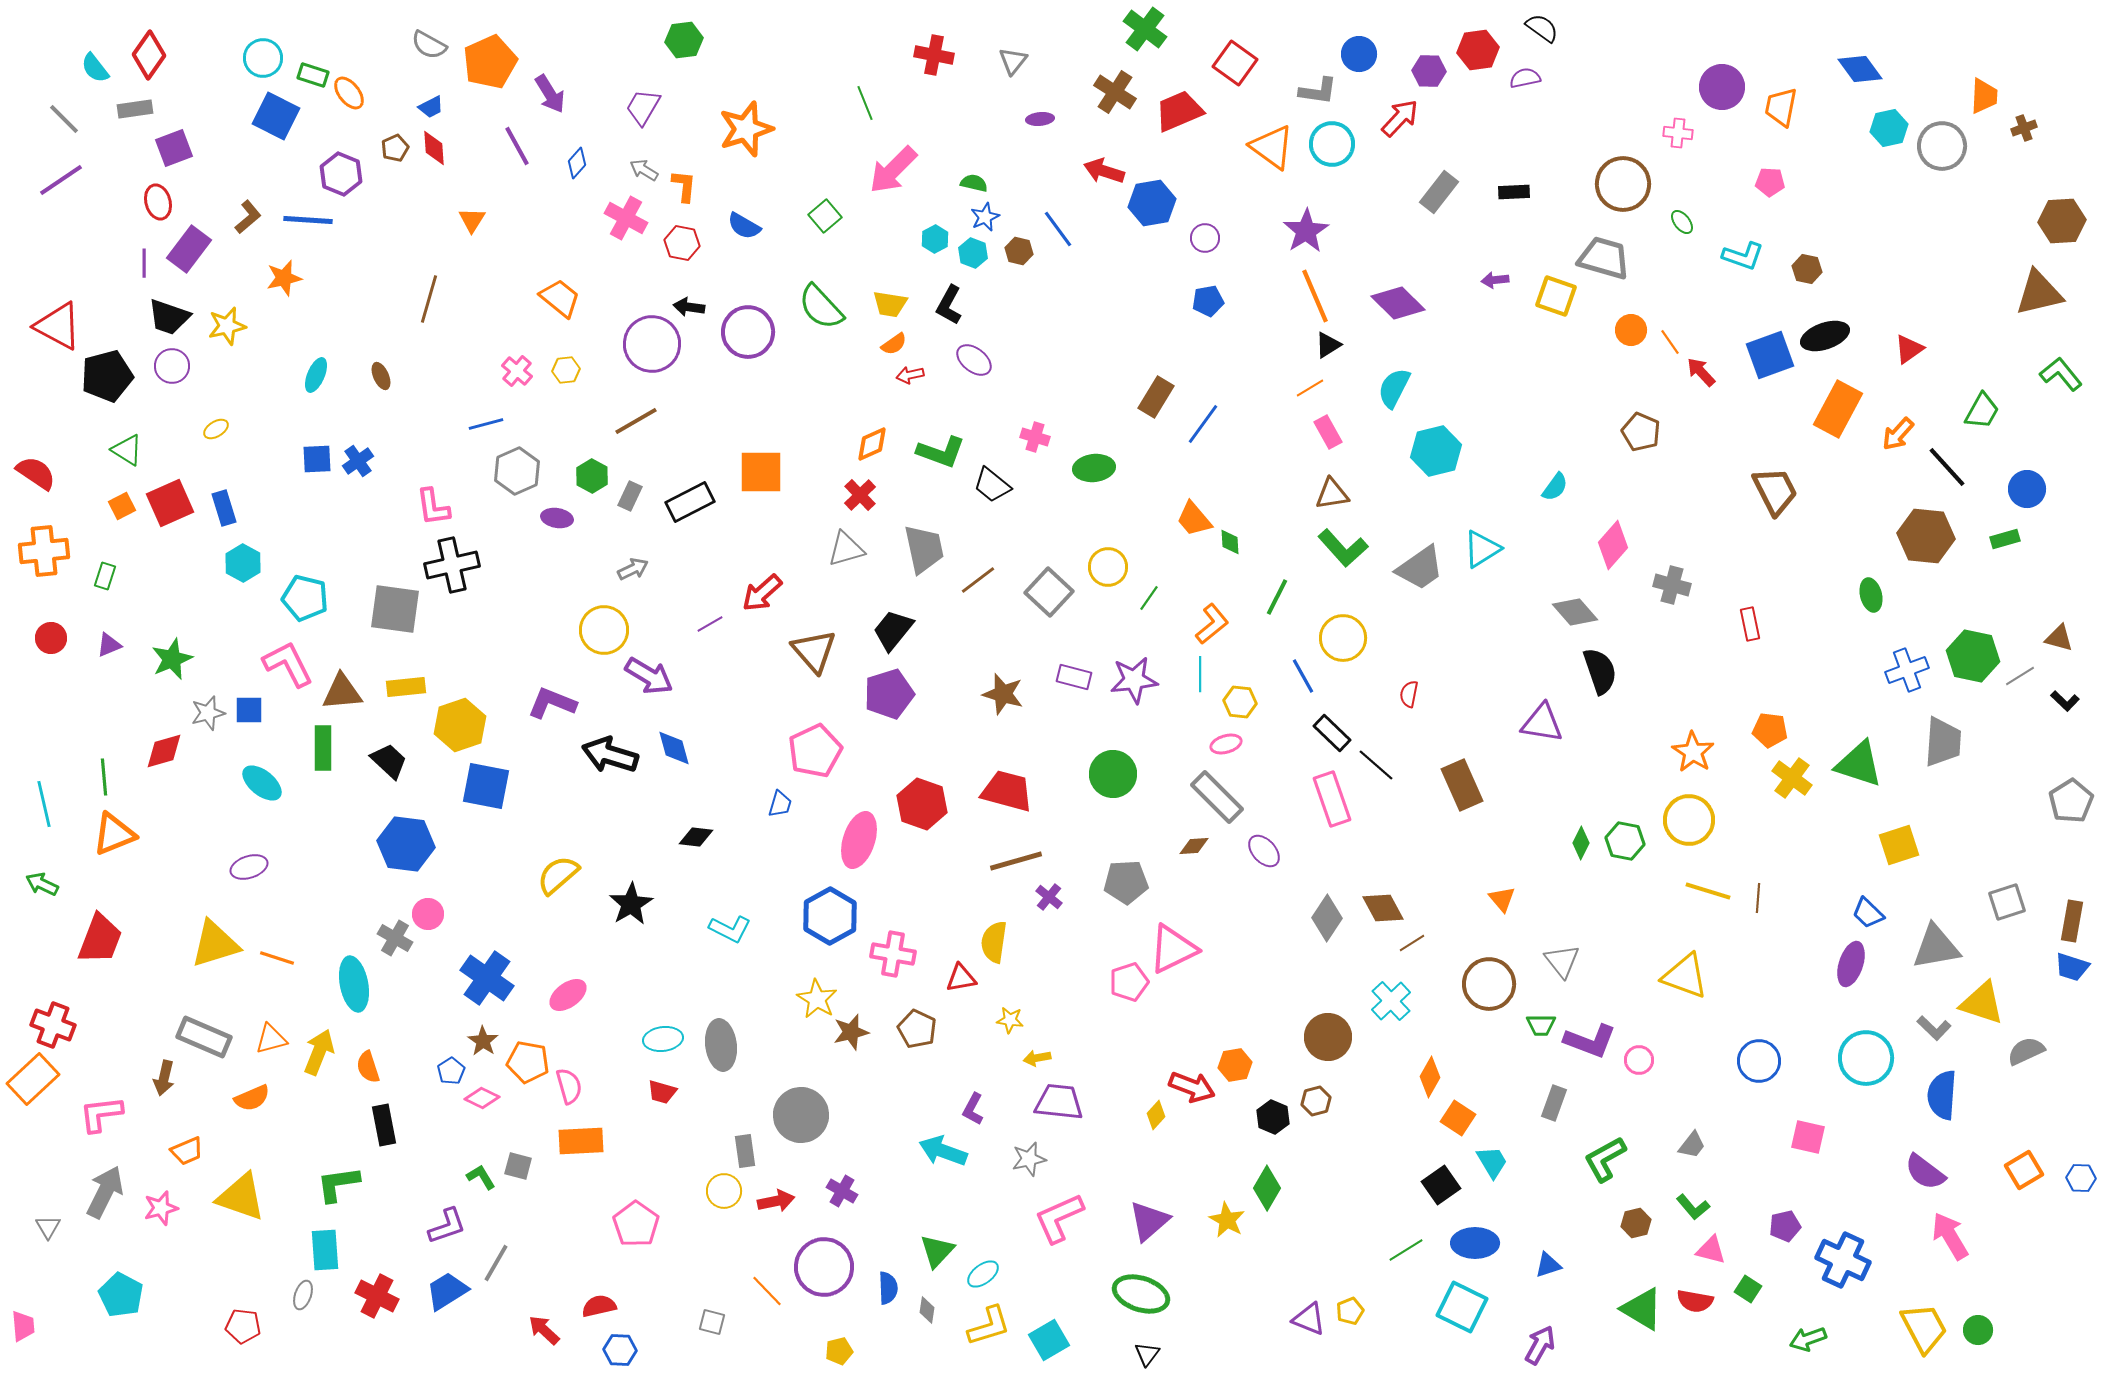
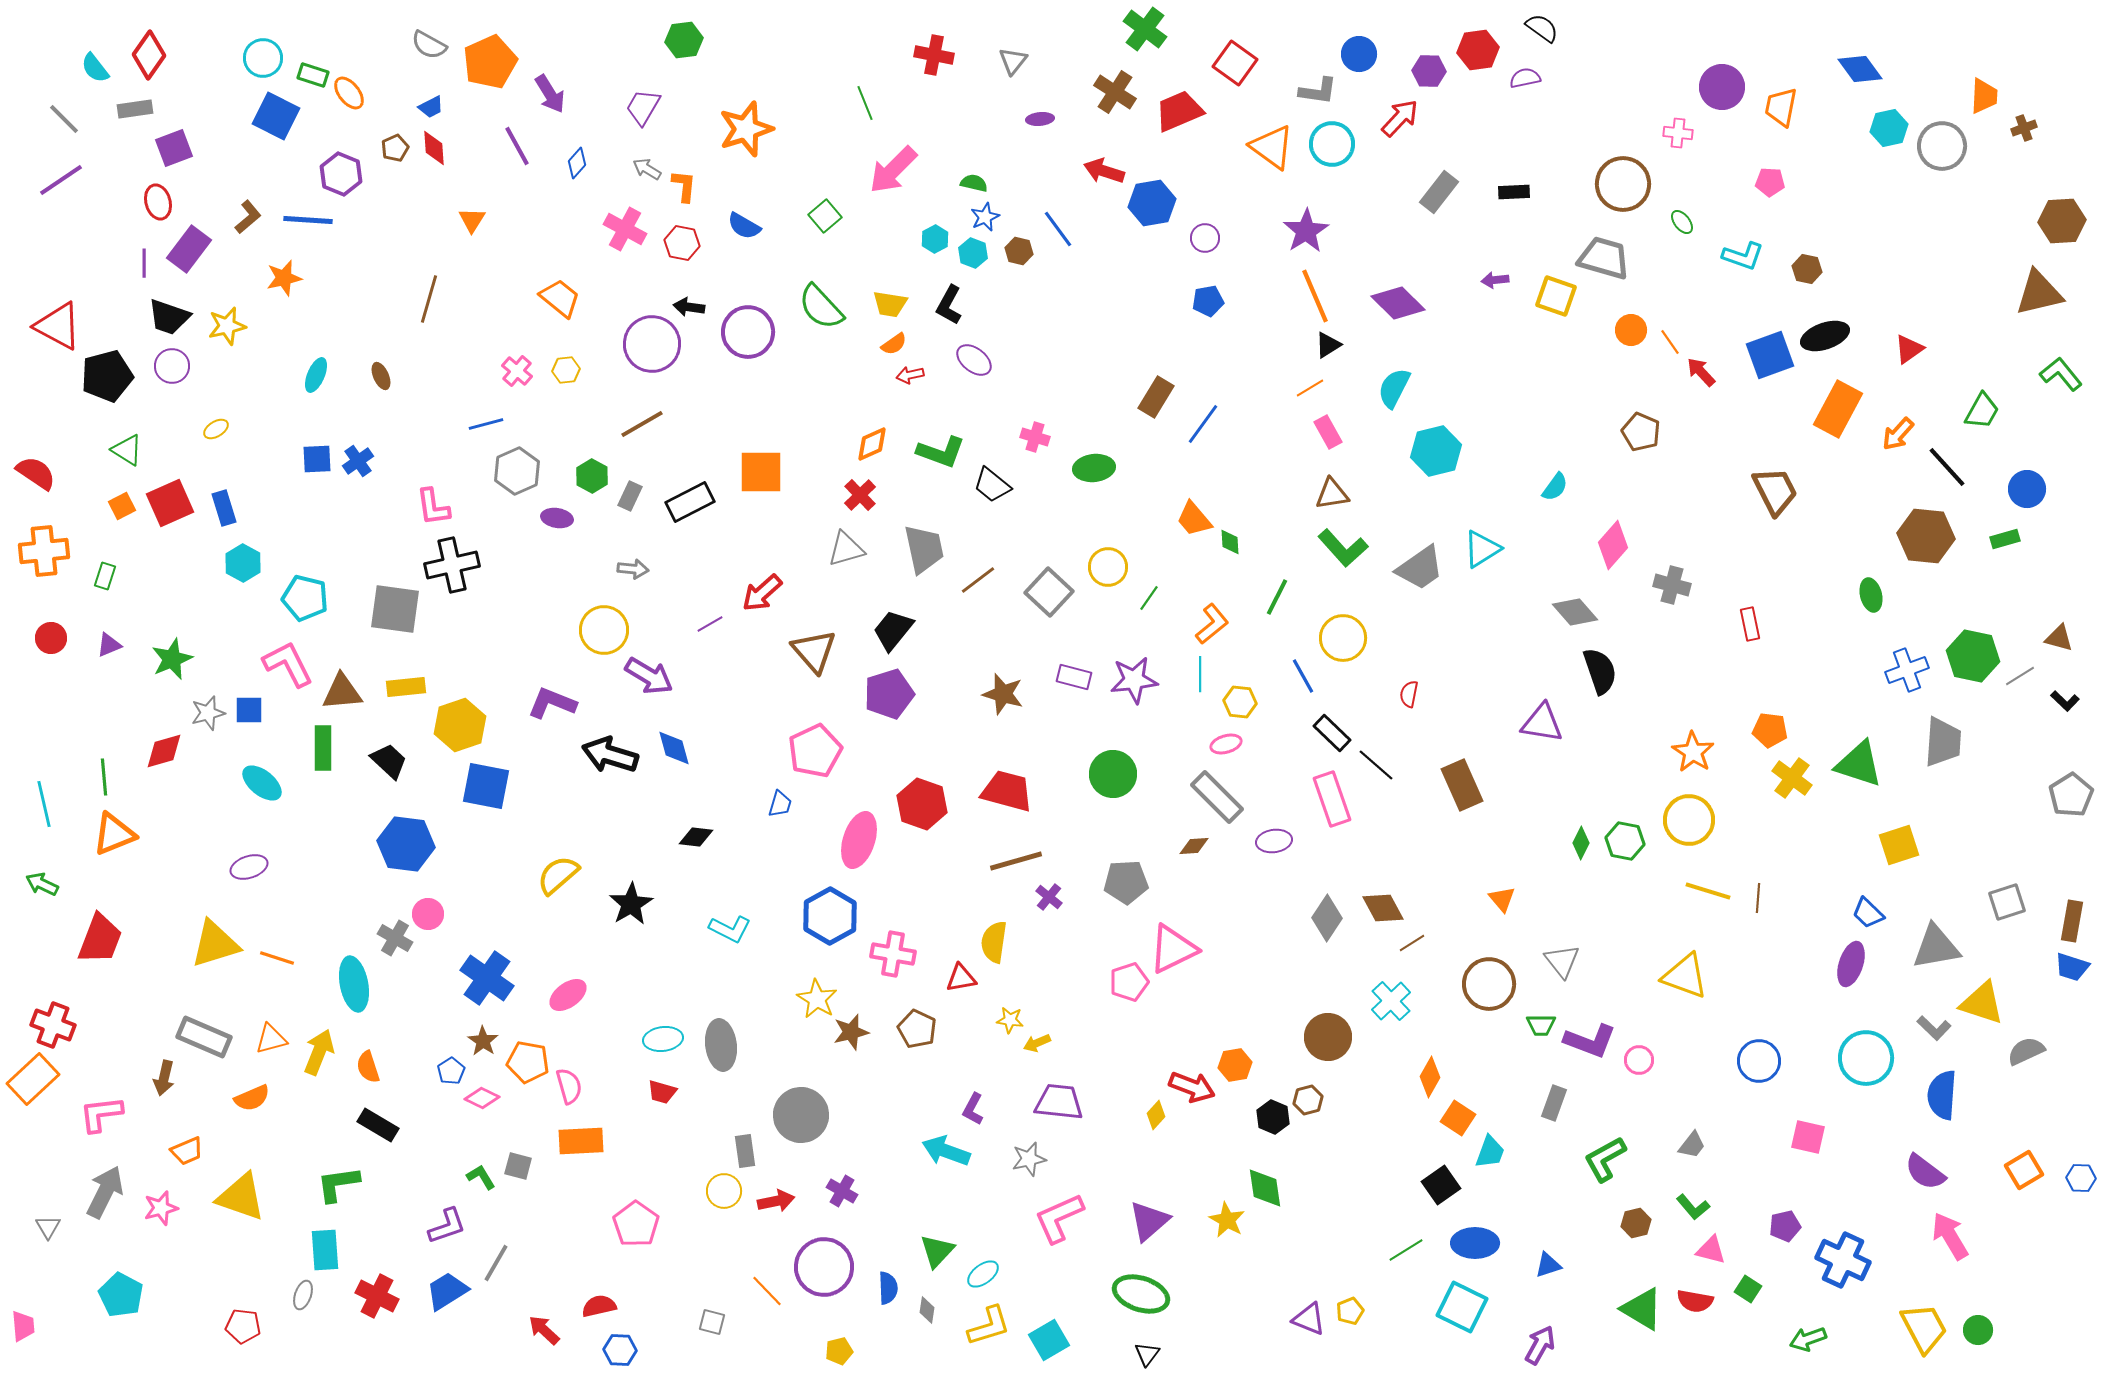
gray arrow at (644, 170): moved 3 px right, 1 px up
pink cross at (626, 218): moved 1 px left, 11 px down
brown line at (636, 421): moved 6 px right, 3 px down
gray arrow at (633, 569): rotated 32 degrees clockwise
gray pentagon at (2071, 801): moved 6 px up
purple ellipse at (1264, 851): moved 10 px right, 10 px up; rotated 56 degrees counterclockwise
yellow arrow at (1037, 1058): moved 15 px up; rotated 12 degrees counterclockwise
brown hexagon at (1316, 1101): moved 8 px left, 1 px up
black rectangle at (384, 1125): moved 6 px left; rotated 48 degrees counterclockwise
cyan arrow at (943, 1151): moved 3 px right
cyan trapezoid at (1492, 1162): moved 2 px left, 10 px up; rotated 51 degrees clockwise
green diamond at (1267, 1188): moved 2 px left; rotated 39 degrees counterclockwise
